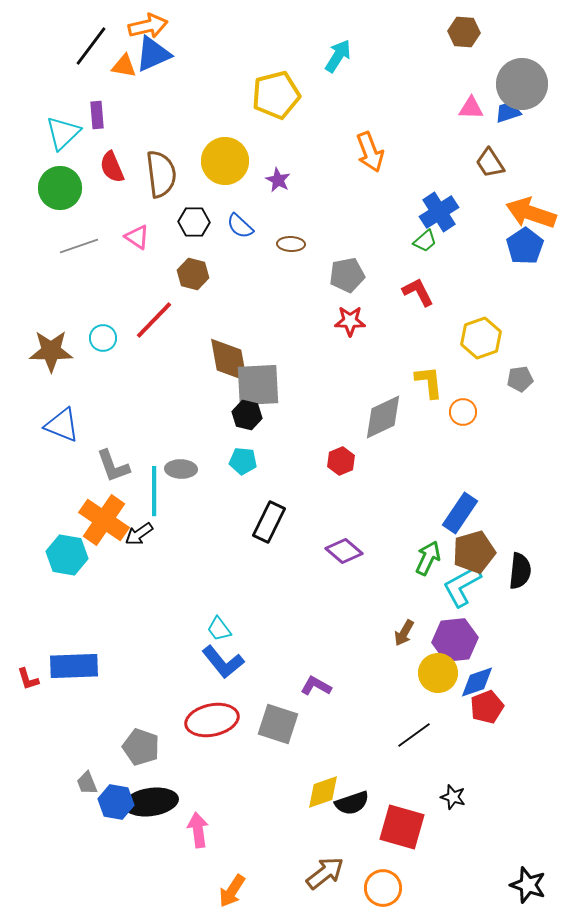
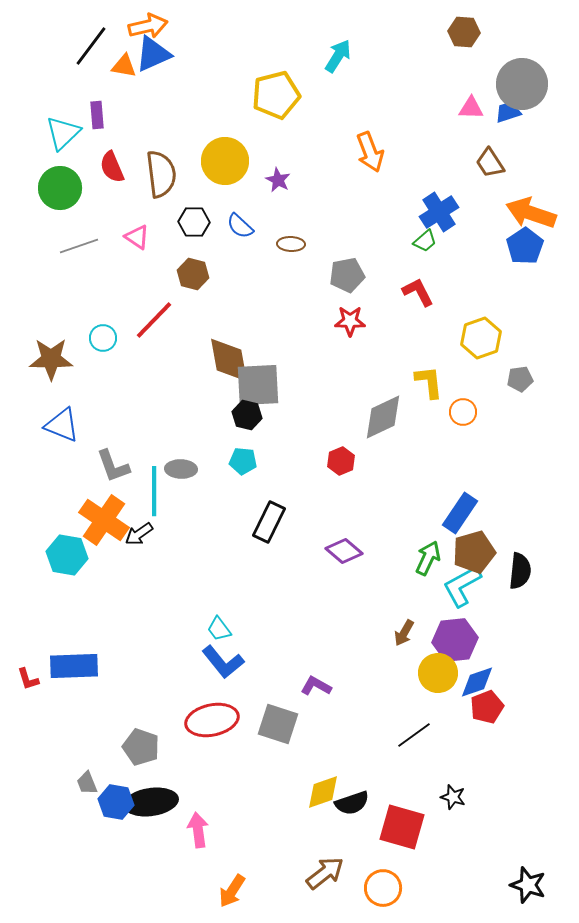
brown star at (51, 351): moved 8 px down
